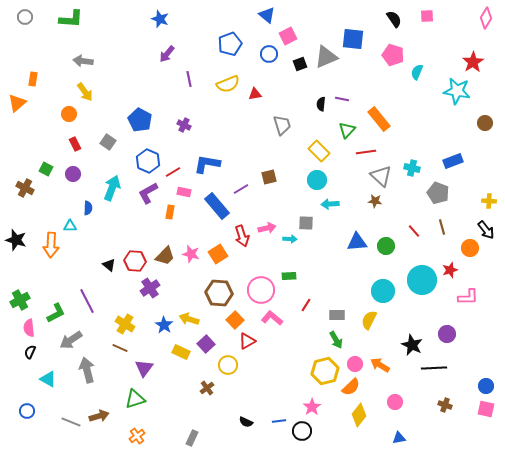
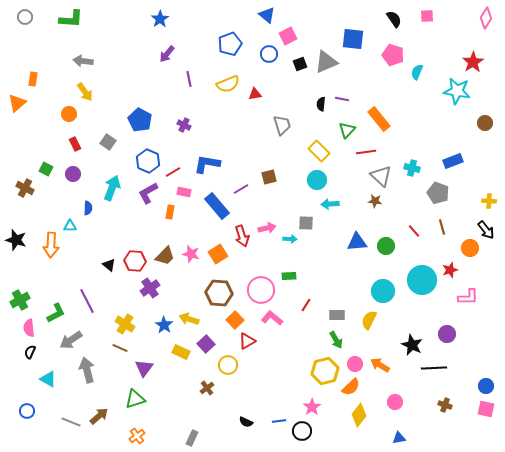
blue star at (160, 19): rotated 18 degrees clockwise
gray triangle at (326, 57): moved 5 px down
brown arrow at (99, 416): rotated 24 degrees counterclockwise
